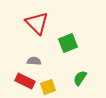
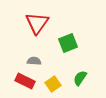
red triangle: rotated 20 degrees clockwise
yellow square: moved 5 px right, 3 px up; rotated 14 degrees counterclockwise
